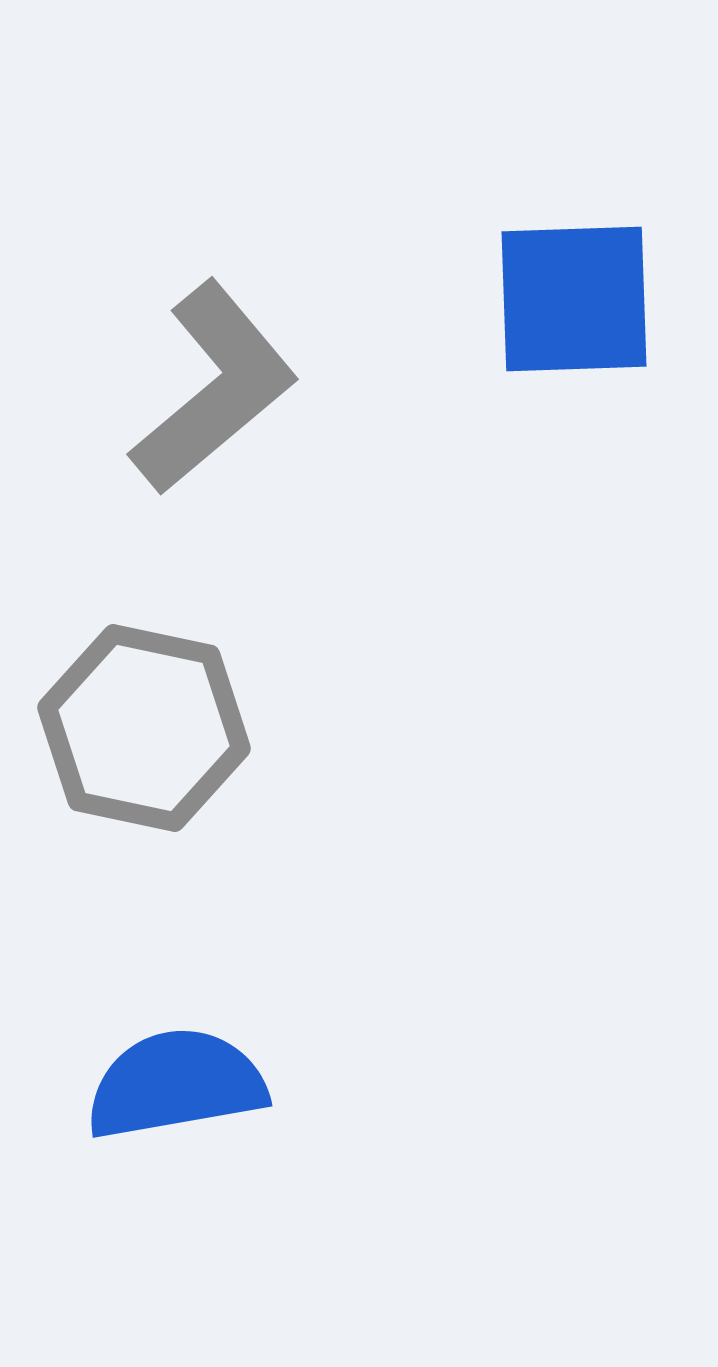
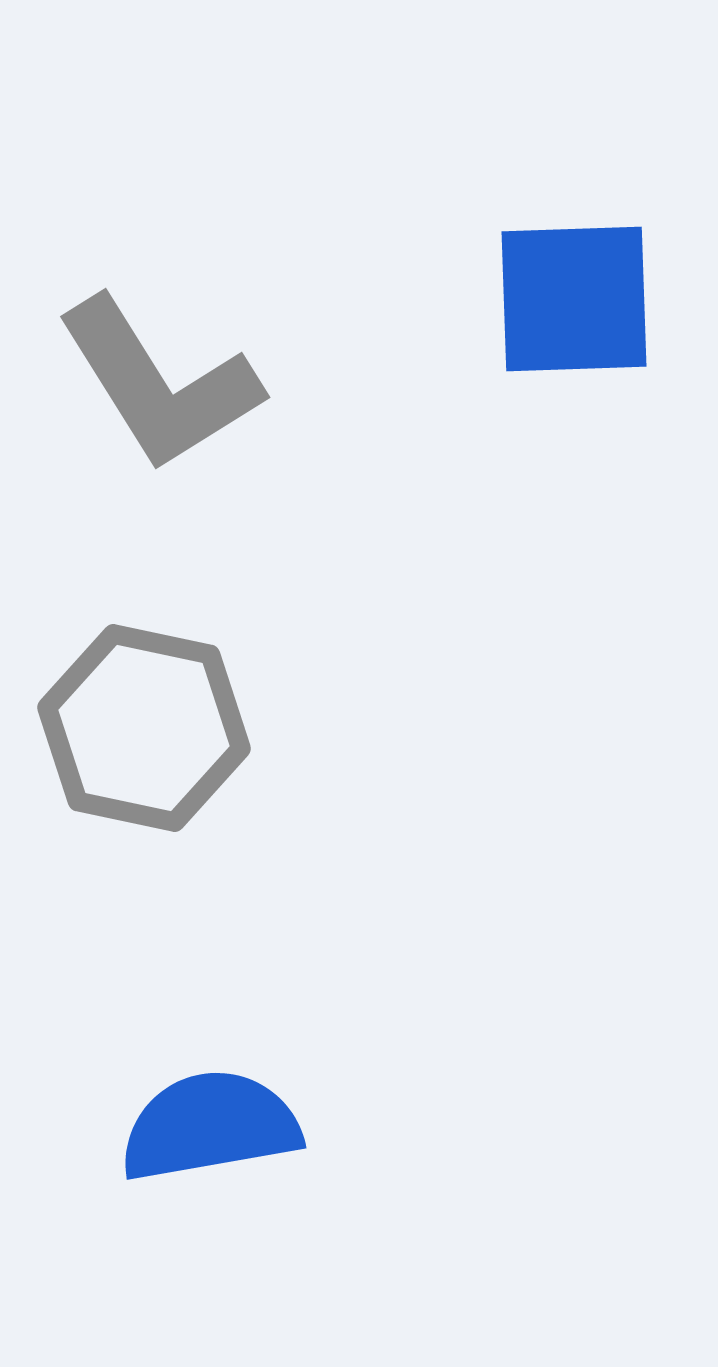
gray L-shape: moved 55 px left, 4 px up; rotated 98 degrees clockwise
blue semicircle: moved 34 px right, 42 px down
